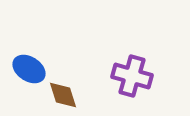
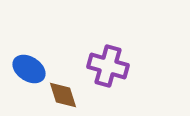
purple cross: moved 24 px left, 10 px up
